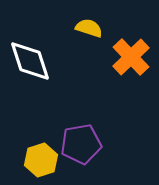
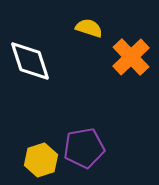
purple pentagon: moved 3 px right, 4 px down
